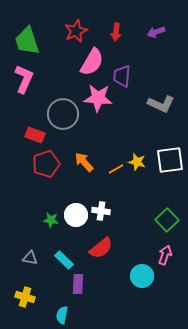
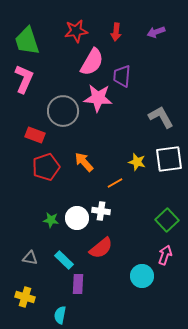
red star: rotated 15 degrees clockwise
gray L-shape: moved 13 px down; rotated 144 degrees counterclockwise
gray circle: moved 3 px up
white square: moved 1 px left, 1 px up
red pentagon: moved 3 px down
orange line: moved 1 px left, 14 px down
white circle: moved 1 px right, 3 px down
cyan semicircle: moved 2 px left
